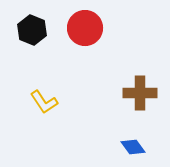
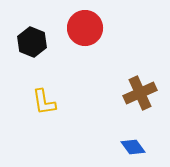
black hexagon: moved 12 px down
brown cross: rotated 24 degrees counterclockwise
yellow L-shape: rotated 24 degrees clockwise
